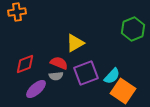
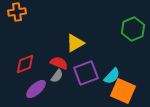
gray semicircle: moved 1 px right; rotated 48 degrees counterclockwise
orange square: rotated 10 degrees counterclockwise
